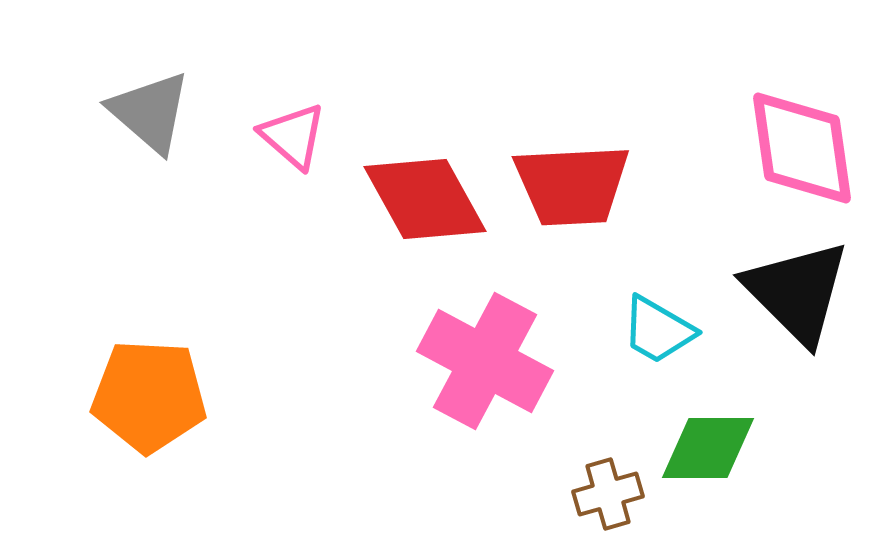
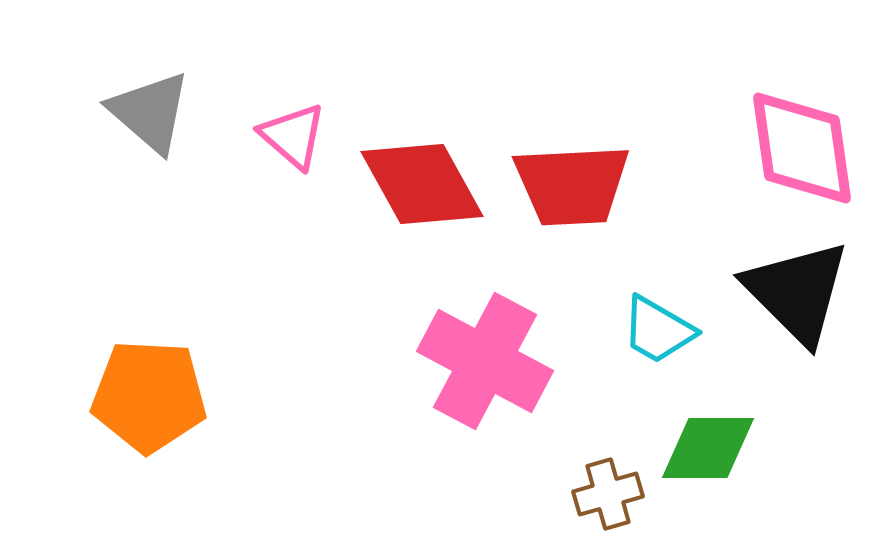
red diamond: moved 3 px left, 15 px up
